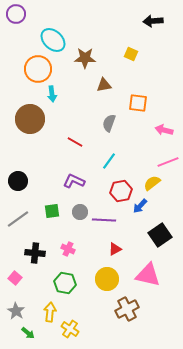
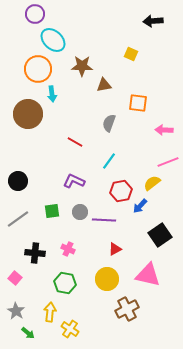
purple circle: moved 19 px right
brown star: moved 3 px left, 8 px down
brown circle: moved 2 px left, 5 px up
pink arrow: rotated 12 degrees counterclockwise
